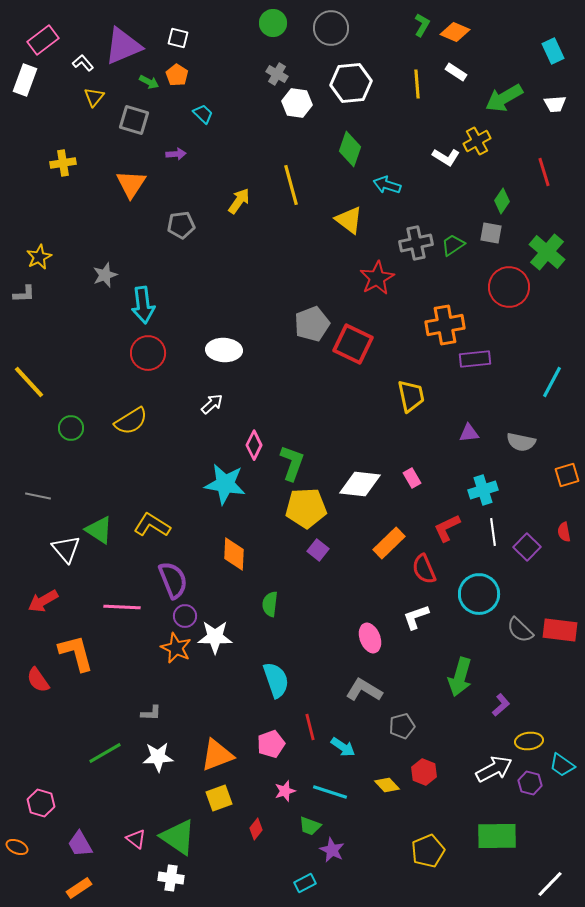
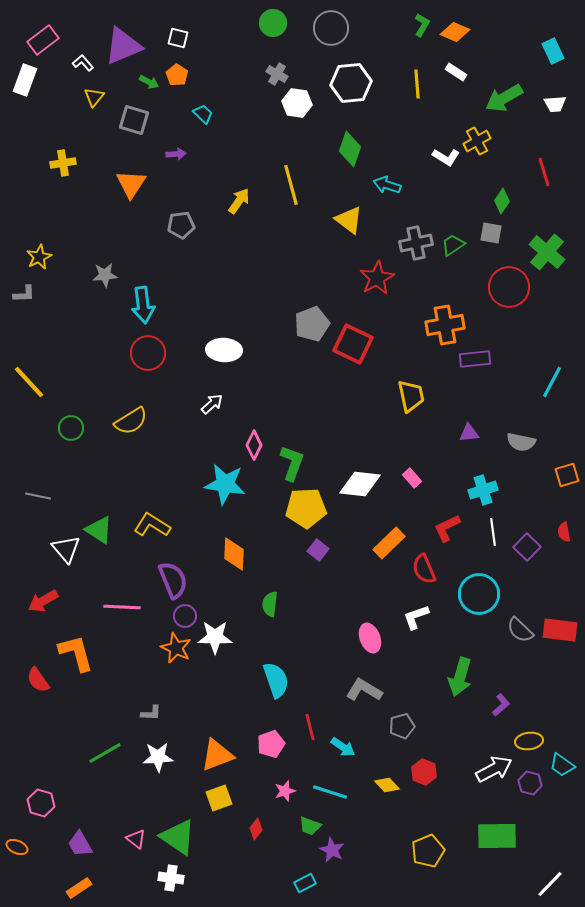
gray star at (105, 275): rotated 15 degrees clockwise
pink rectangle at (412, 478): rotated 12 degrees counterclockwise
